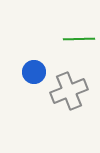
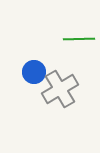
gray cross: moved 9 px left, 2 px up; rotated 9 degrees counterclockwise
